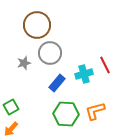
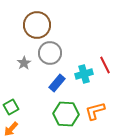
gray star: rotated 16 degrees counterclockwise
